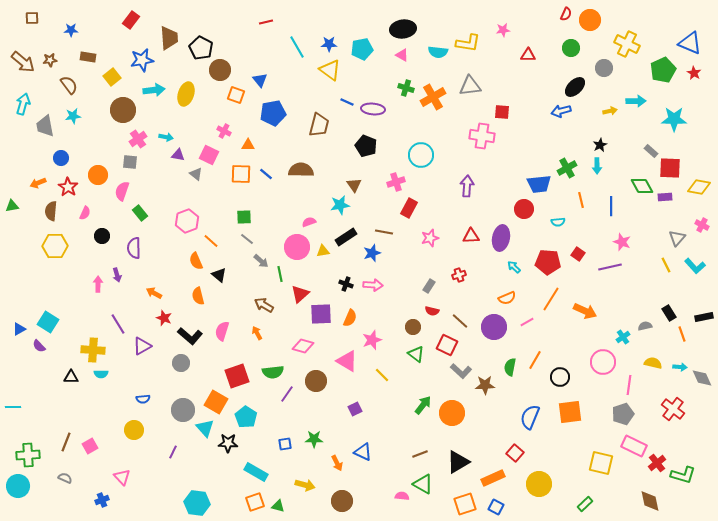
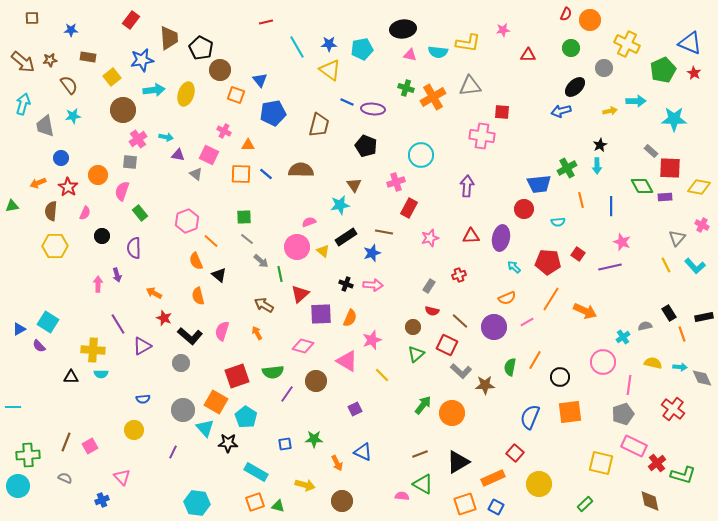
pink triangle at (402, 55): moved 8 px right; rotated 16 degrees counterclockwise
yellow triangle at (323, 251): rotated 48 degrees clockwise
green triangle at (416, 354): rotated 42 degrees clockwise
